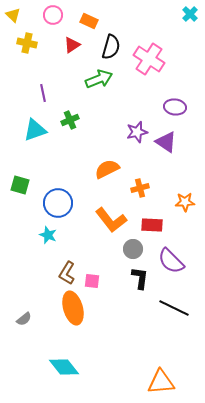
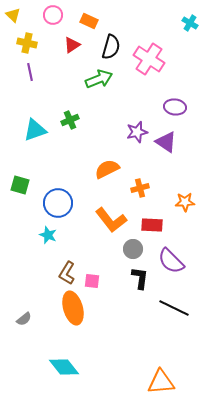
cyan cross: moved 9 px down; rotated 14 degrees counterclockwise
purple line: moved 13 px left, 21 px up
